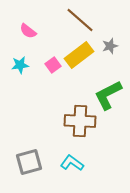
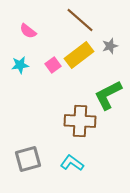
gray square: moved 1 px left, 3 px up
